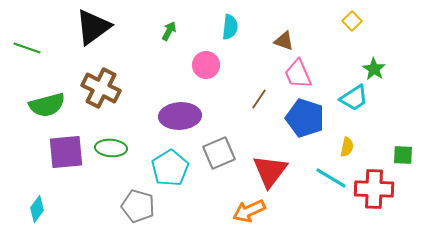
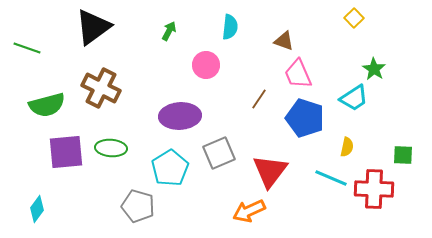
yellow square: moved 2 px right, 3 px up
cyan line: rotated 8 degrees counterclockwise
